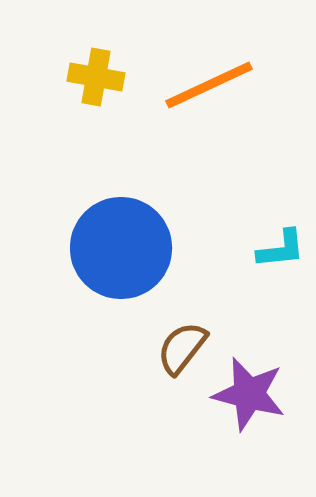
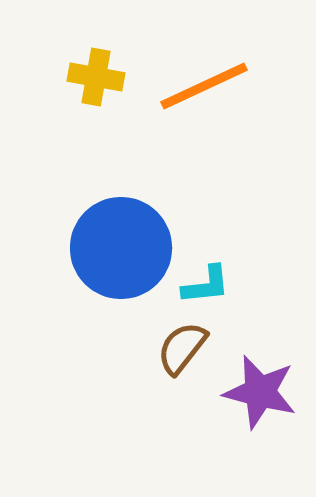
orange line: moved 5 px left, 1 px down
cyan L-shape: moved 75 px left, 36 px down
purple star: moved 11 px right, 2 px up
